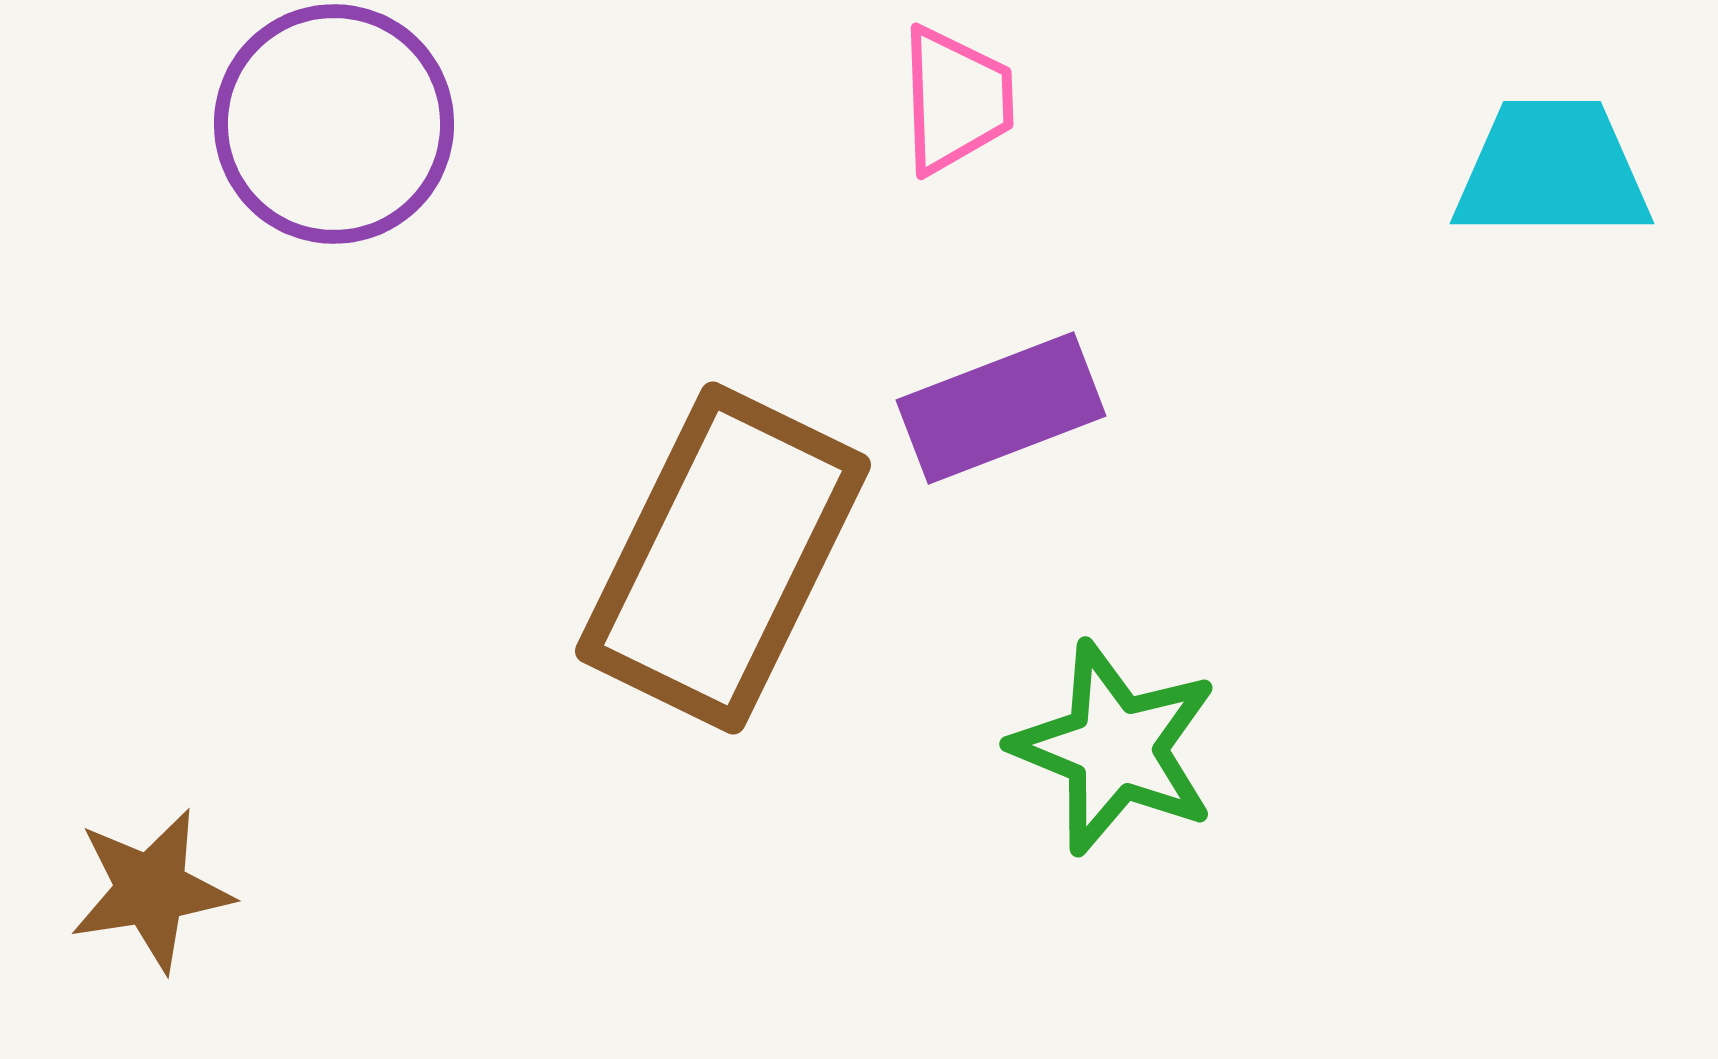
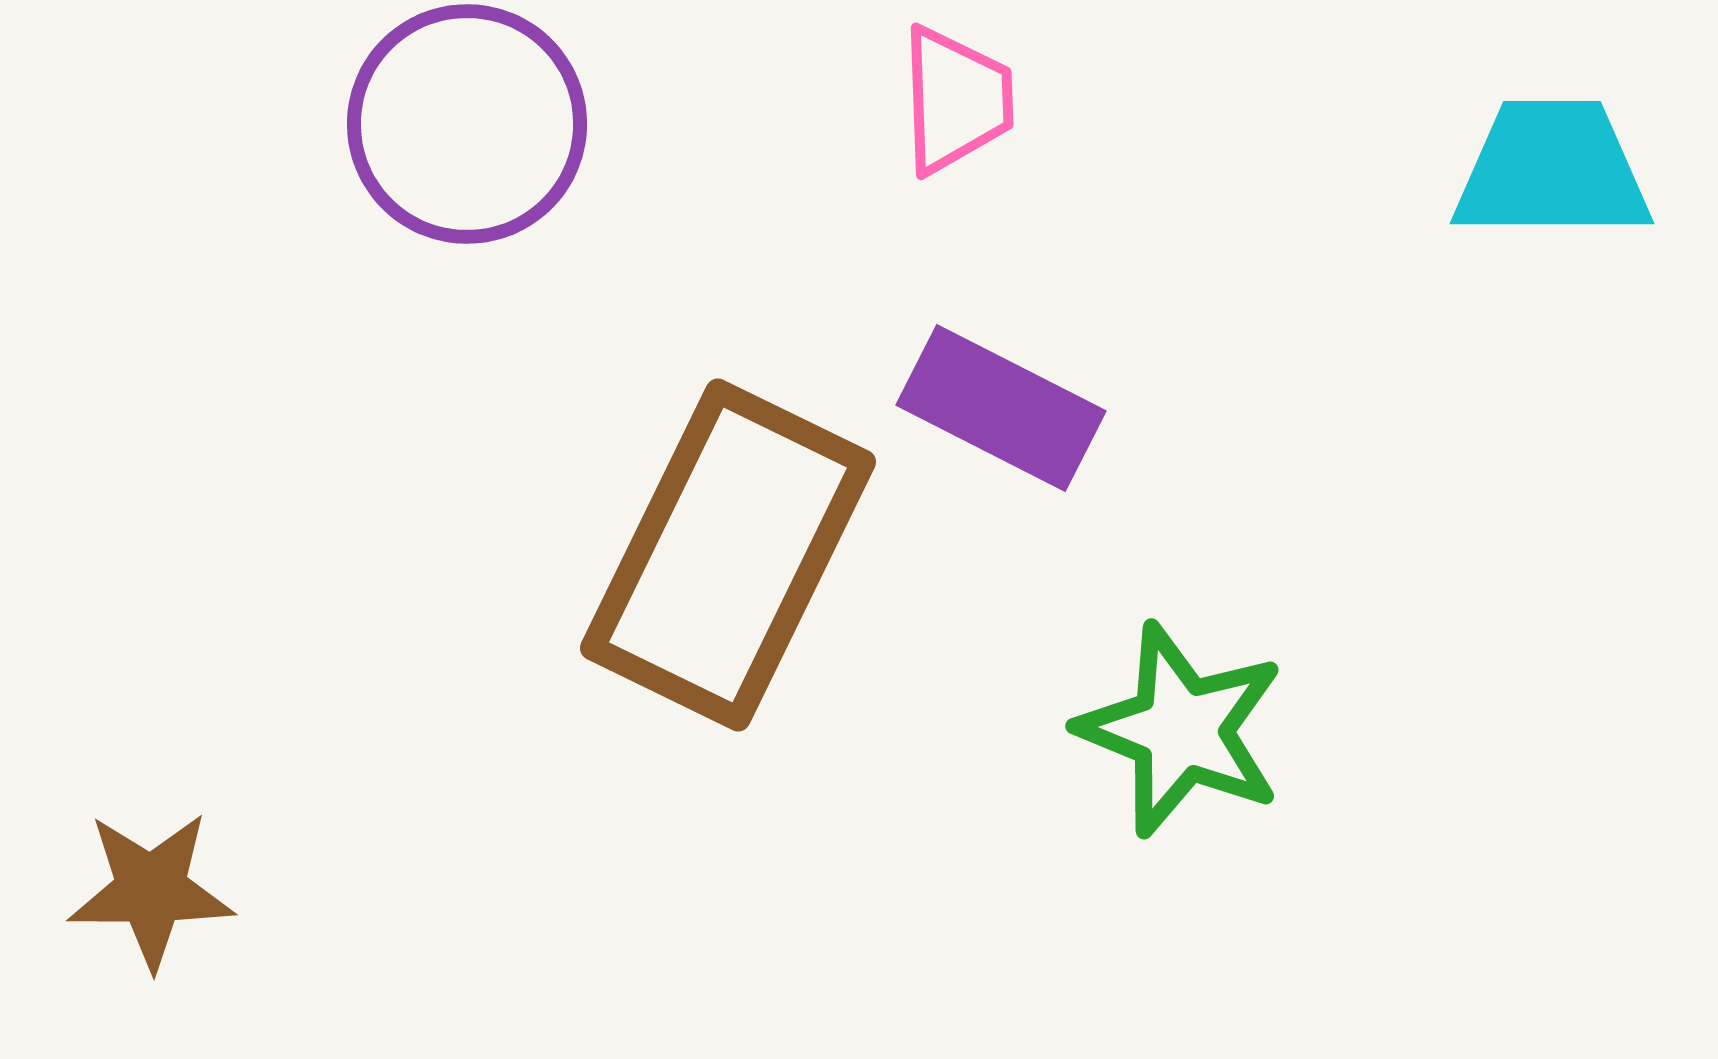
purple circle: moved 133 px right
purple rectangle: rotated 48 degrees clockwise
brown rectangle: moved 5 px right, 3 px up
green star: moved 66 px right, 18 px up
brown star: rotated 9 degrees clockwise
